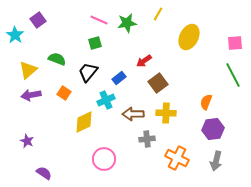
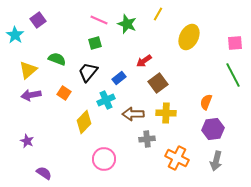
green star: moved 1 px down; rotated 30 degrees clockwise
yellow diamond: rotated 20 degrees counterclockwise
